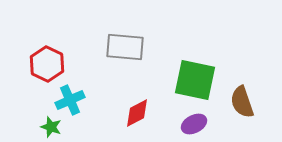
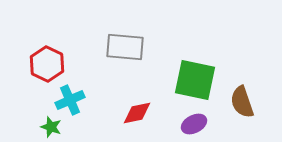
red diamond: rotated 16 degrees clockwise
